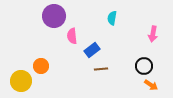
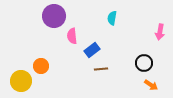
pink arrow: moved 7 px right, 2 px up
black circle: moved 3 px up
